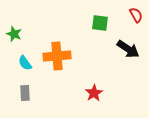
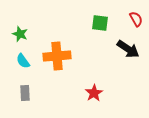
red semicircle: moved 4 px down
green star: moved 6 px right
cyan semicircle: moved 2 px left, 2 px up
